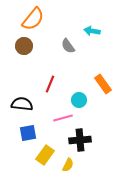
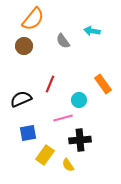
gray semicircle: moved 5 px left, 5 px up
black semicircle: moved 1 px left, 5 px up; rotated 30 degrees counterclockwise
yellow semicircle: rotated 120 degrees clockwise
